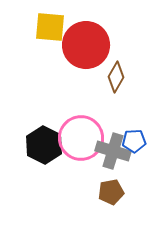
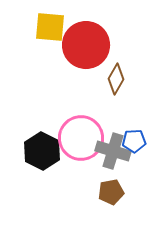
brown diamond: moved 2 px down
black hexagon: moved 2 px left, 6 px down
